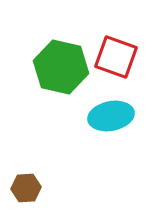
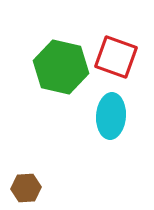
cyan ellipse: rotated 75 degrees counterclockwise
